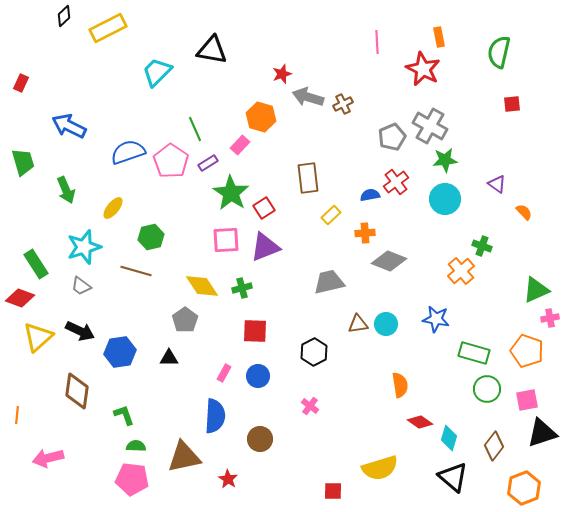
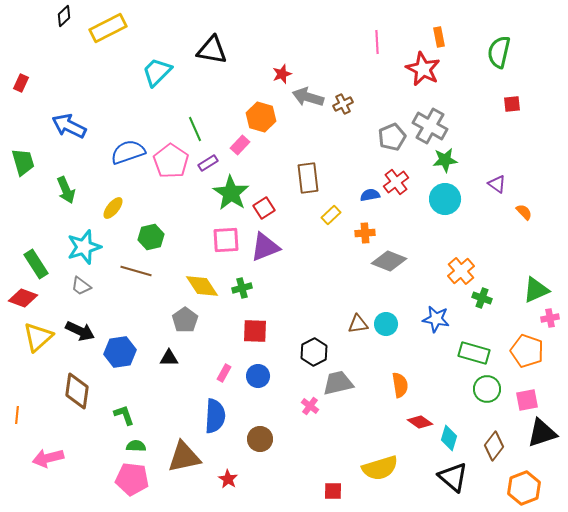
green cross at (482, 246): moved 52 px down
gray trapezoid at (329, 282): moved 9 px right, 101 px down
red diamond at (20, 298): moved 3 px right
